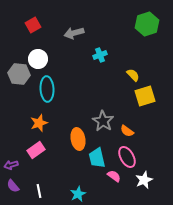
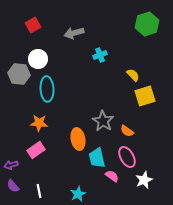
orange star: rotated 24 degrees clockwise
pink semicircle: moved 2 px left
